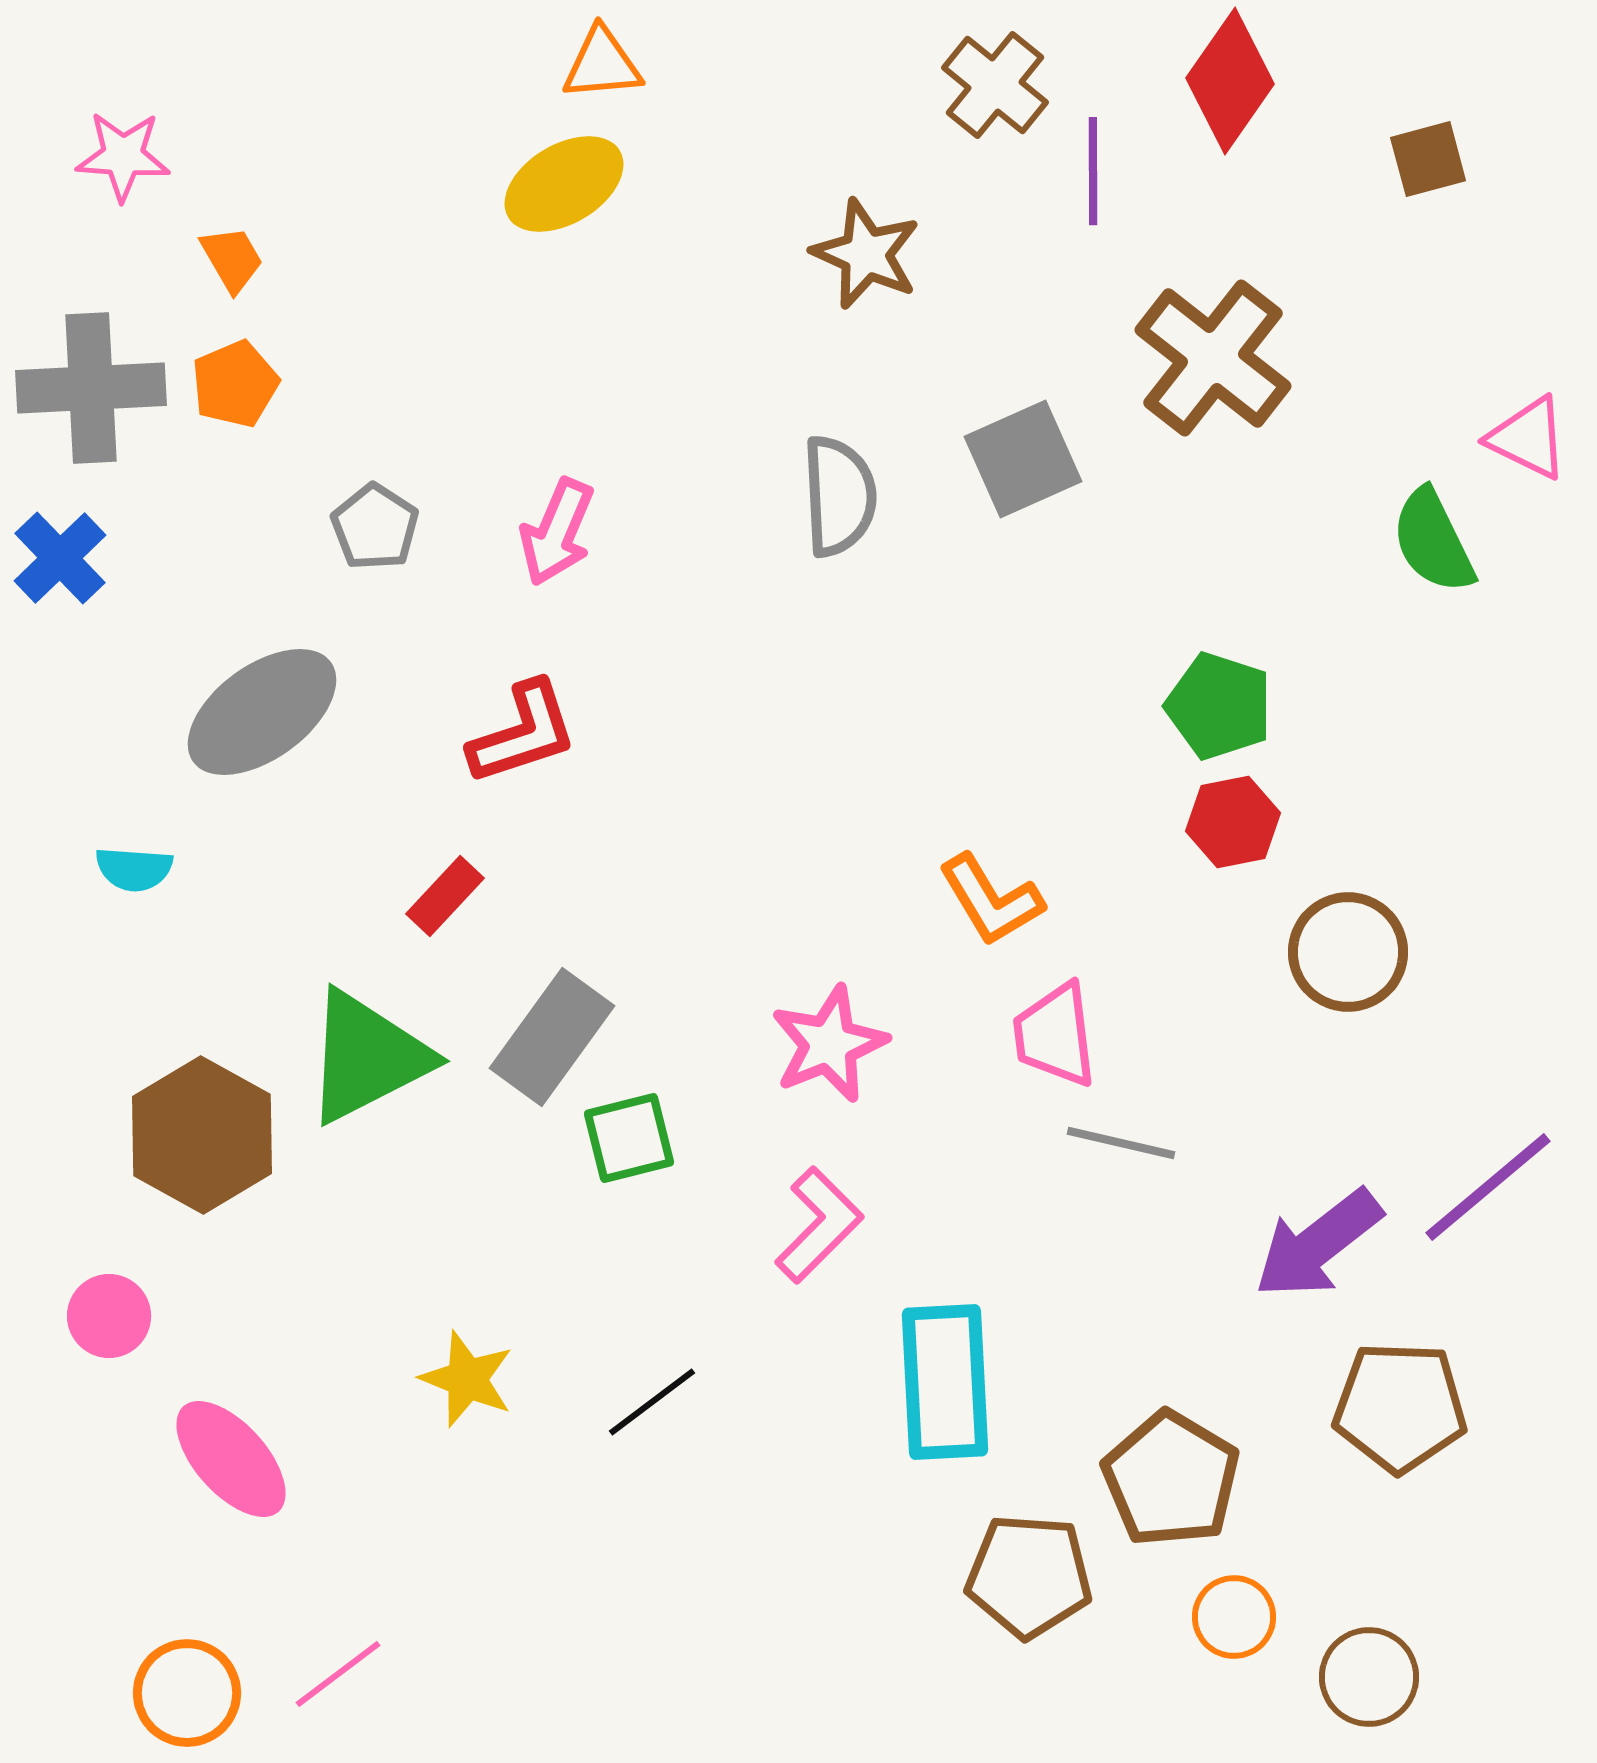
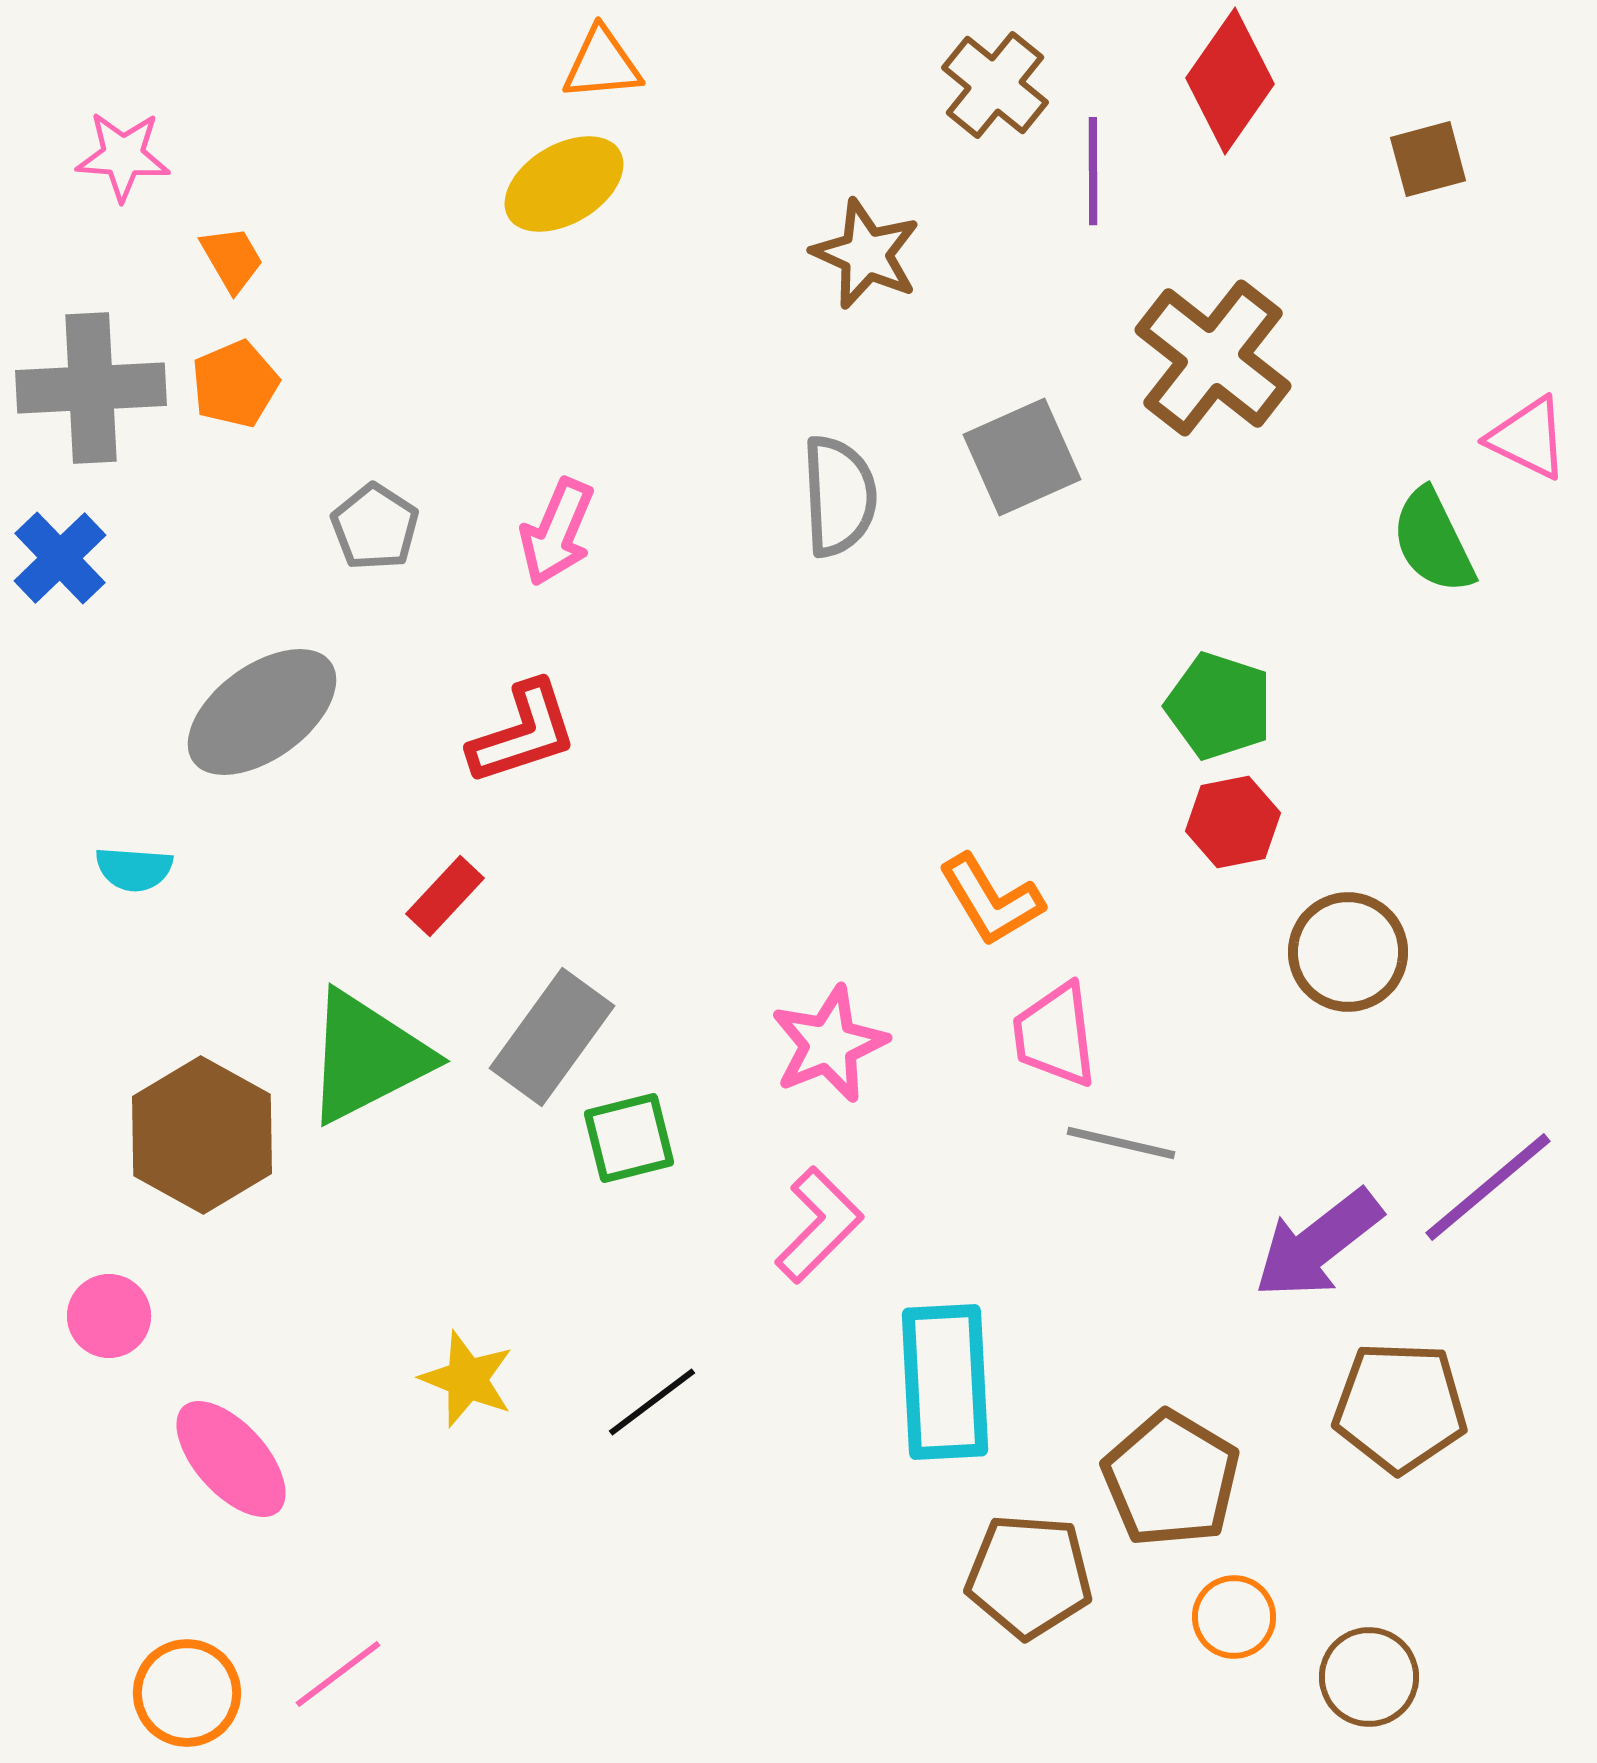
gray square at (1023, 459): moved 1 px left, 2 px up
